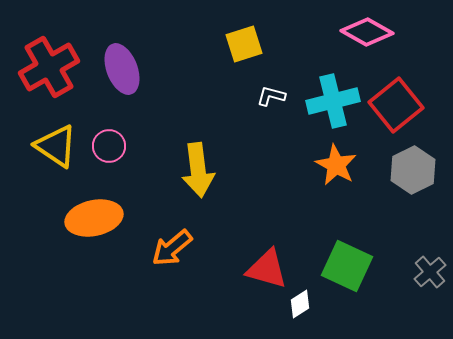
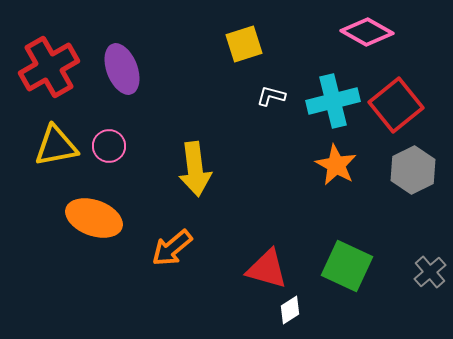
yellow triangle: rotated 45 degrees counterclockwise
yellow arrow: moved 3 px left, 1 px up
orange ellipse: rotated 32 degrees clockwise
white diamond: moved 10 px left, 6 px down
